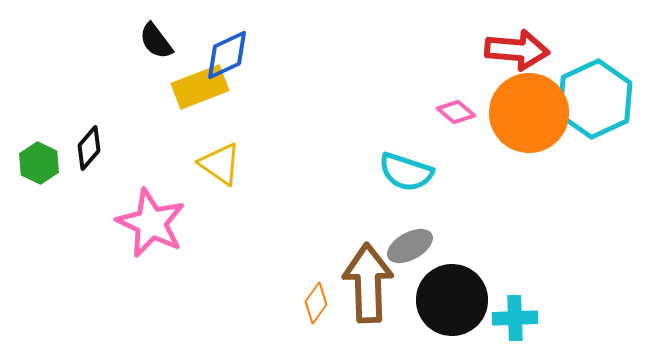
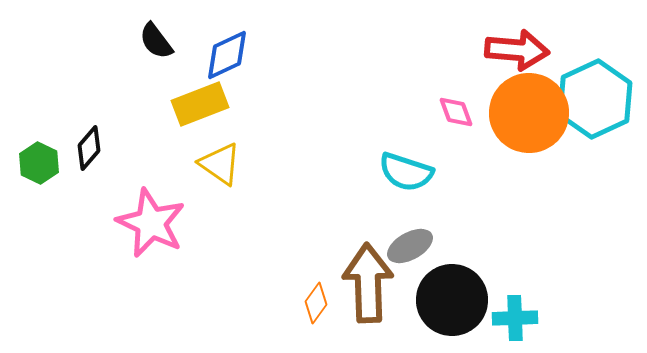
yellow rectangle: moved 17 px down
pink diamond: rotated 30 degrees clockwise
